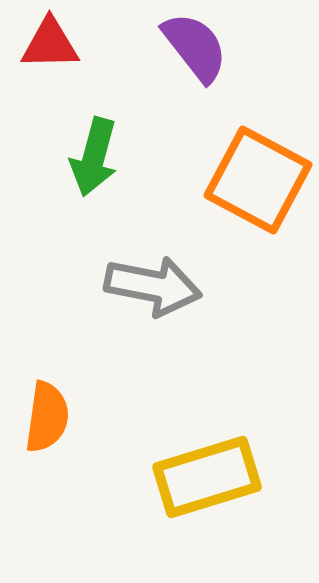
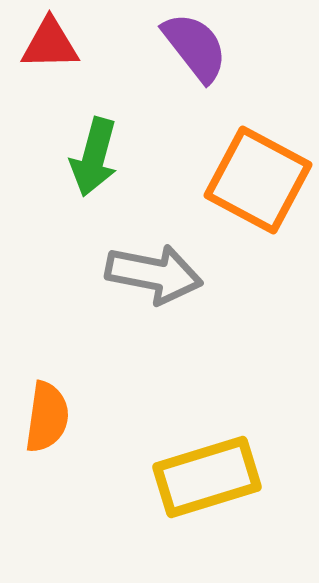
gray arrow: moved 1 px right, 12 px up
